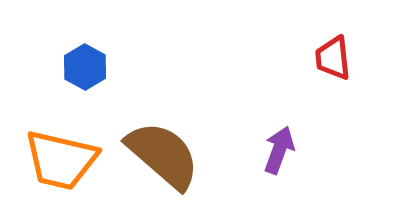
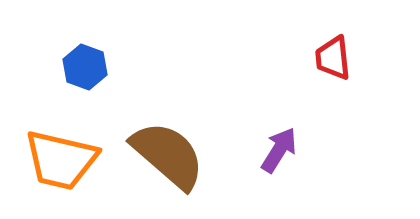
blue hexagon: rotated 9 degrees counterclockwise
purple arrow: rotated 12 degrees clockwise
brown semicircle: moved 5 px right
